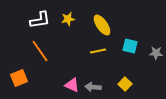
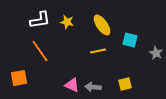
yellow star: moved 1 px left, 3 px down; rotated 24 degrees clockwise
cyan square: moved 6 px up
gray star: rotated 24 degrees clockwise
orange square: rotated 12 degrees clockwise
yellow square: rotated 32 degrees clockwise
